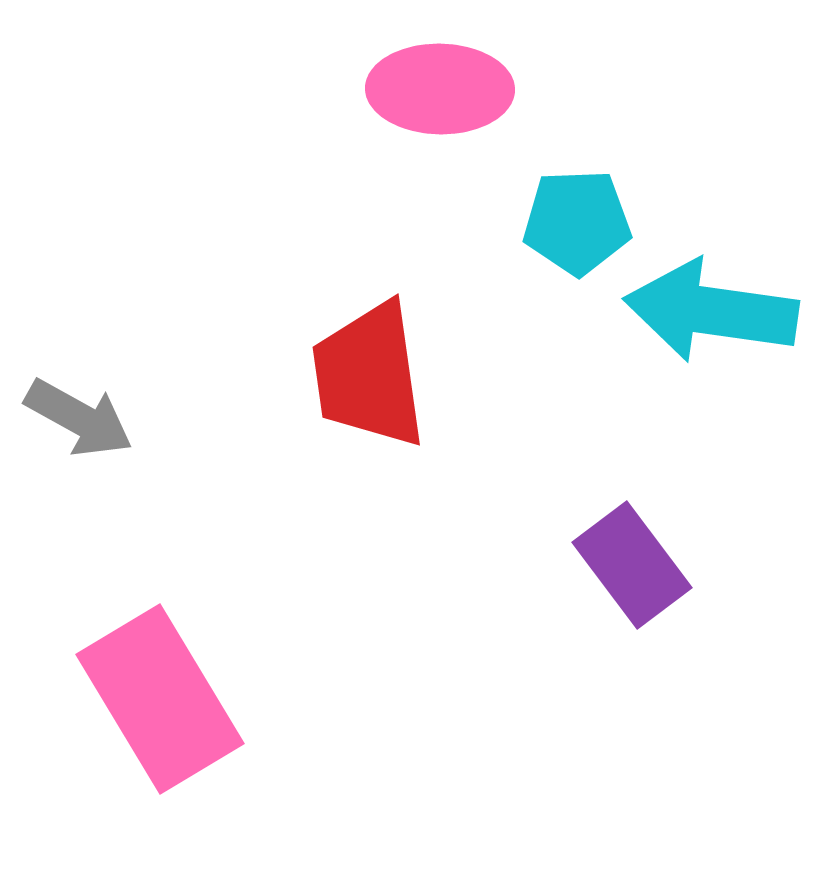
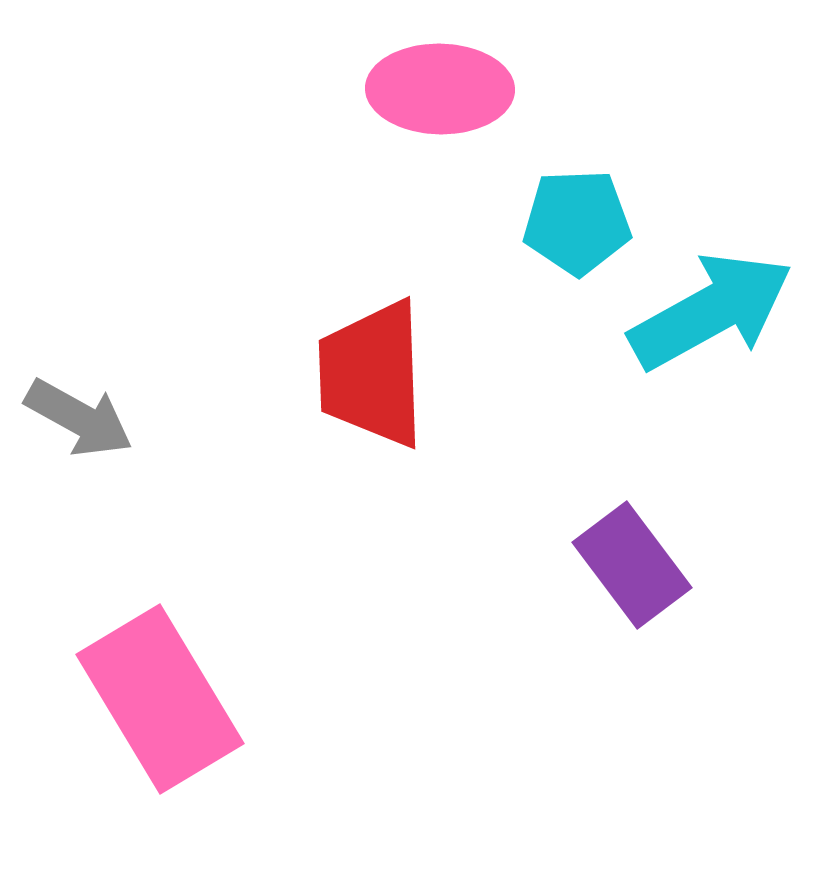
cyan arrow: rotated 143 degrees clockwise
red trapezoid: moved 3 px right, 1 px up; rotated 6 degrees clockwise
